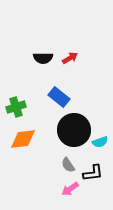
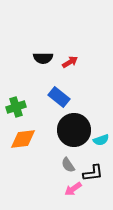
red arrow: moved 4 px down
cyan semicircle: moved 1 px right, 2 px up
pink arrow: moved 3 px right
